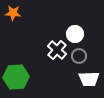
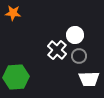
white circle: moved 1 px down
